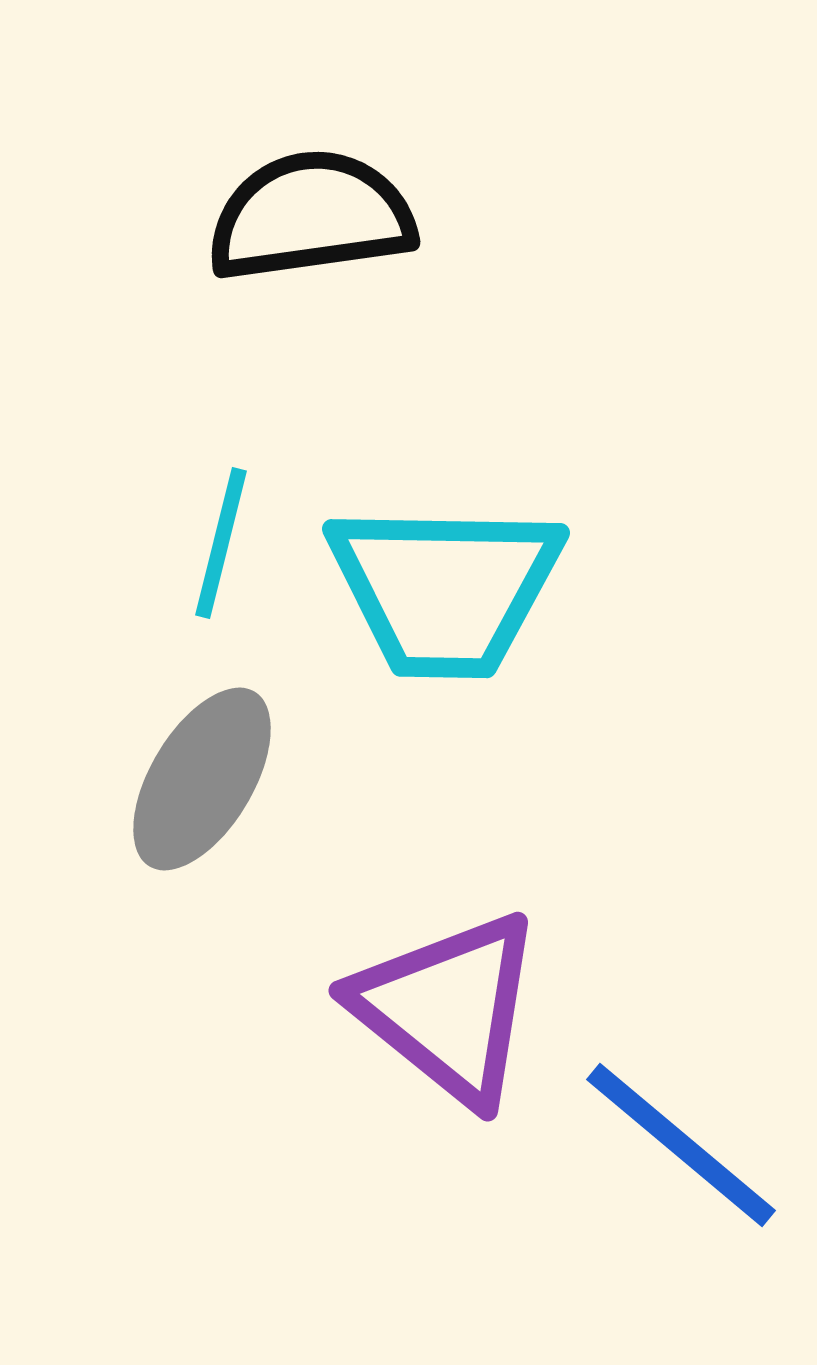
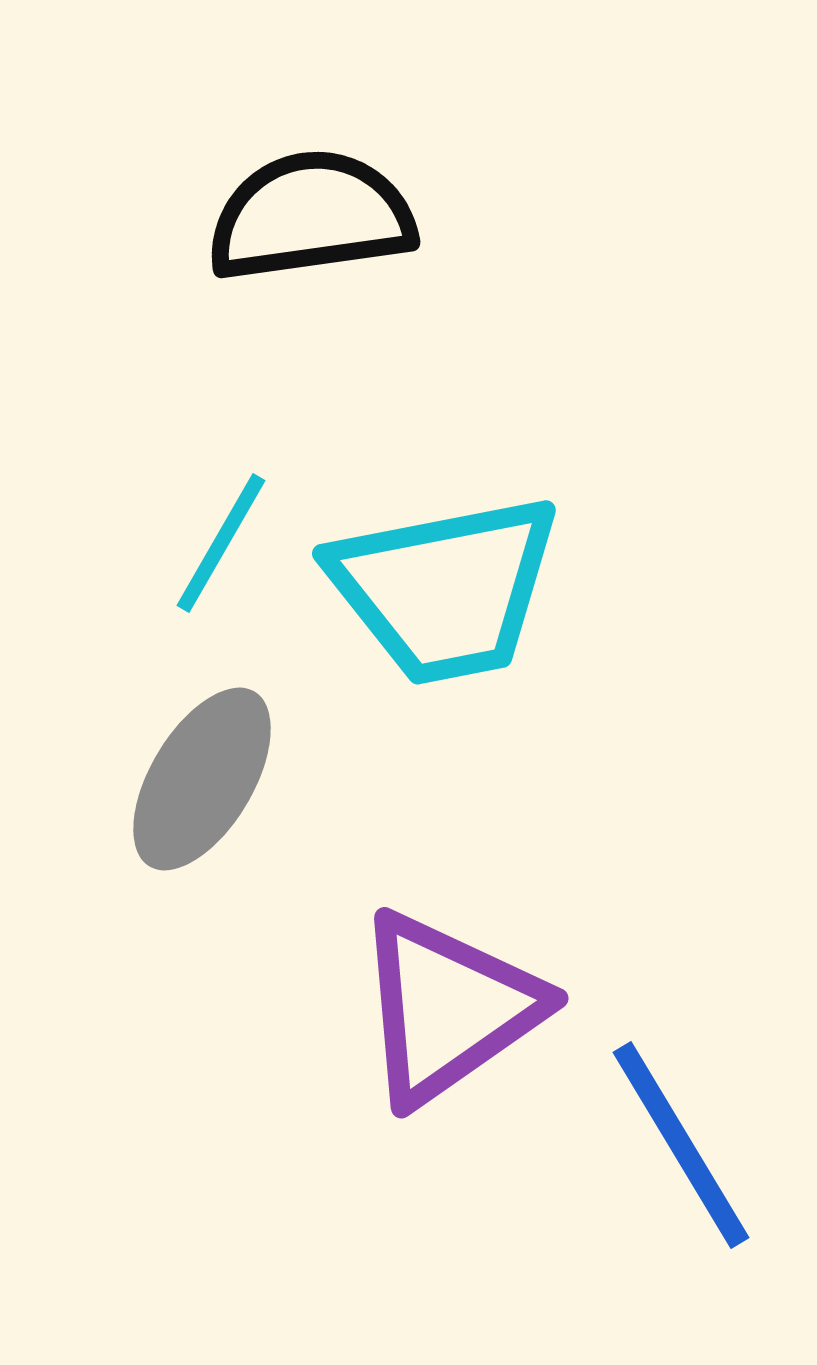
cyan line: rotated 16 degrees clockwise
cyan trapezoid: rotated 12 degrees counterclockwise
purple triangle: rotated 46 degrees clockwise
blue line: rotated 19 degrees clockwise
